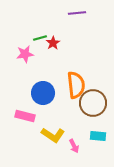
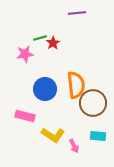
blue circle: moved 2 px right, 4 px up
